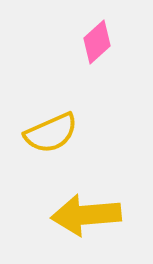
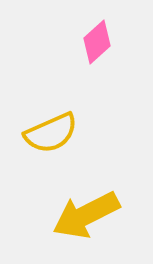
yellow arrow: rotated 22 degrees counterclockwise
